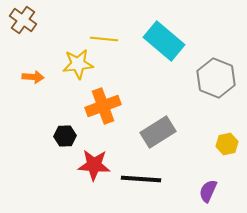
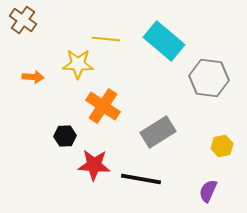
yellow line: moved 2 px right
yellow star: rotated 8 degrees clockwise
gray hexagon: moved 7 px left; rotated 15 degrees counterclockwise
orange cross: rotated 36 degrees counterclockwise
yellow hexagon: moved 5 px left, 2 px down
black line: rotated 6 degrees clockwise
